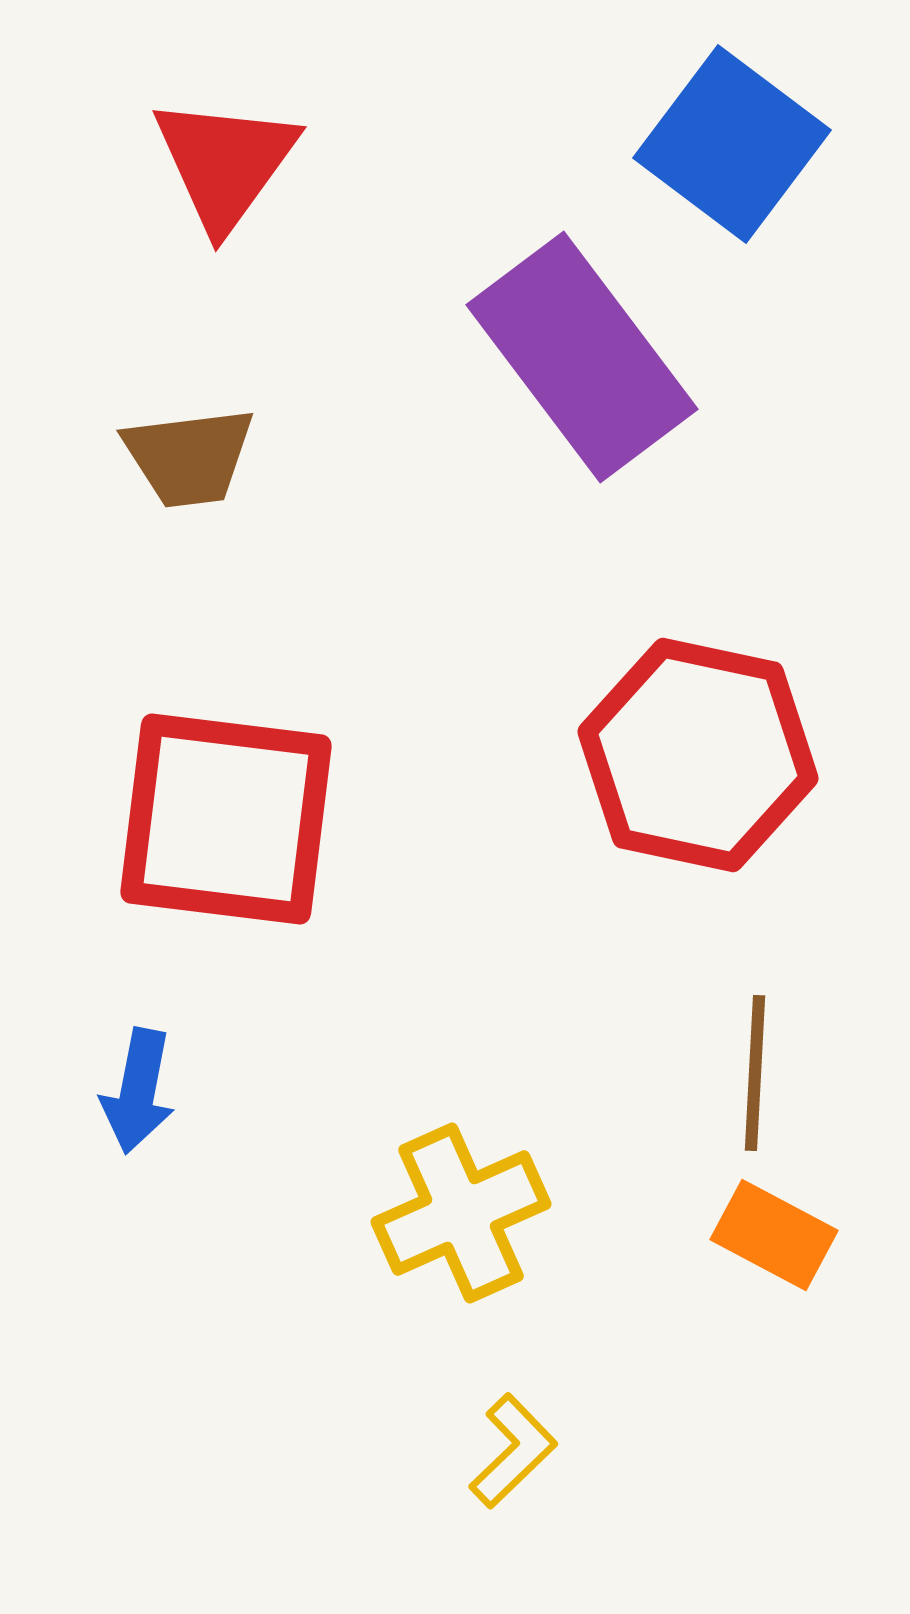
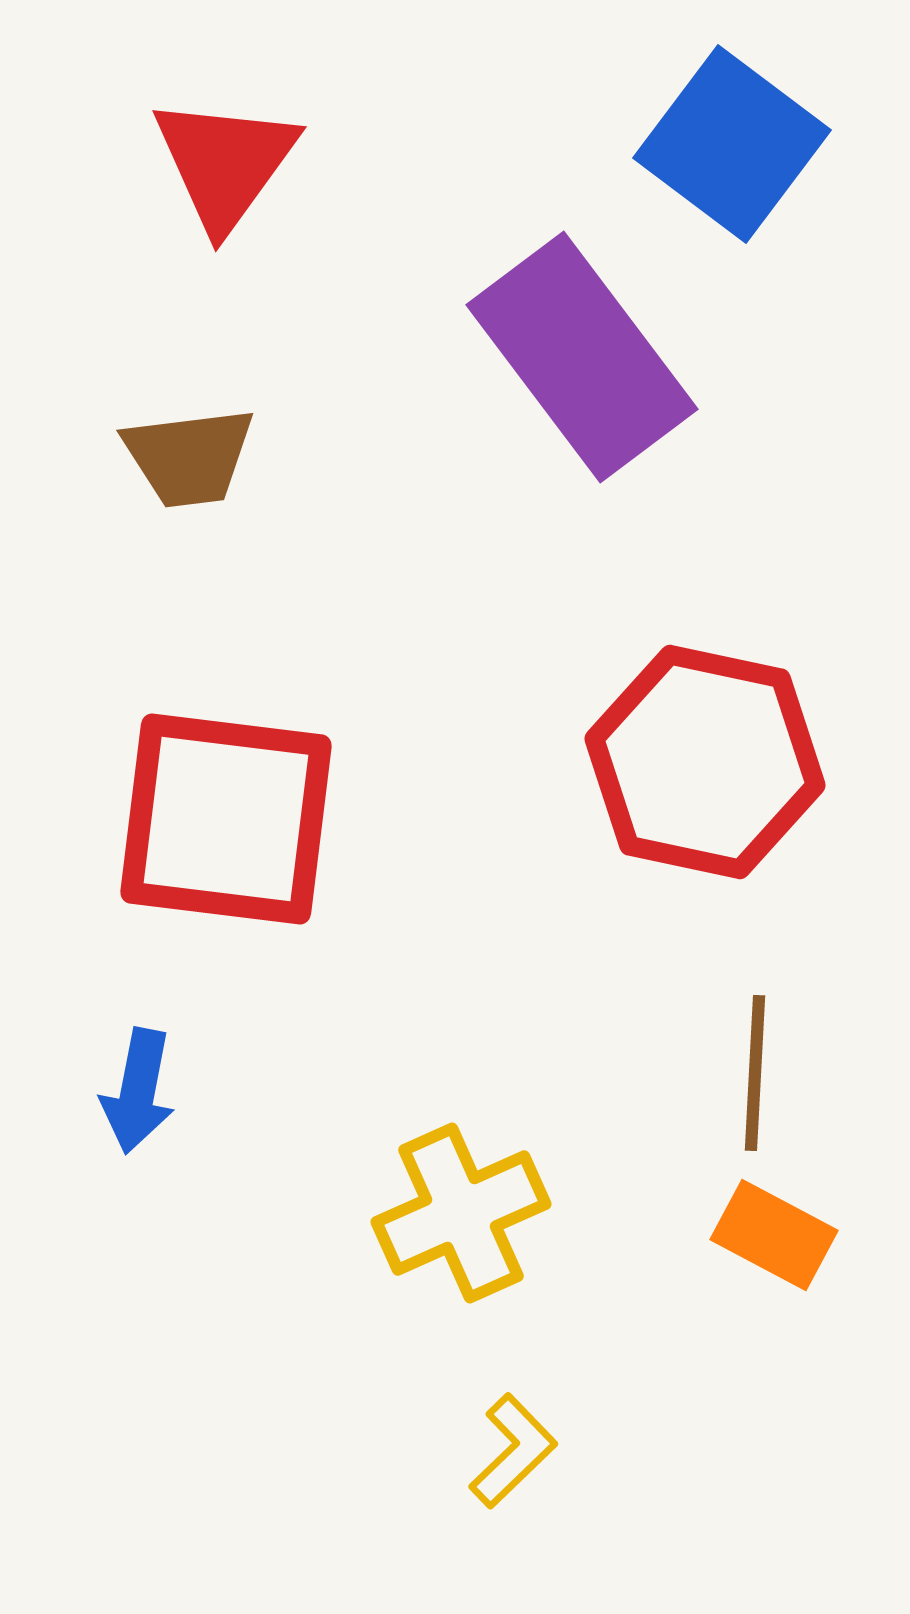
red hexagon: moved 7 px right, 7 px down
